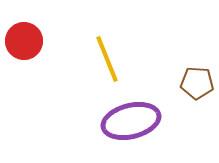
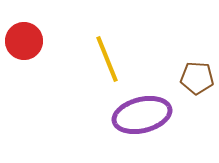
brown pentagon: moved 5 px up
purple ellipse: moved 11 px right, 6 px up
